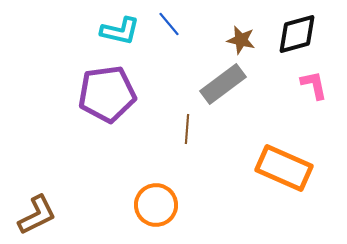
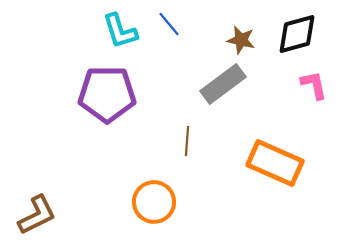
cyan L-shape: rotated 60 degrees clockwise
purple pentagon: rotated 8 degrees clockwise
brown line: moved 12 px down
orange rectangle: moved 9 px left, 5 px up
orange circle: moved 2 px left, 3 px up
